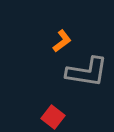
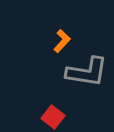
orange L-shape: rotated 10 degrees counterclockwise
